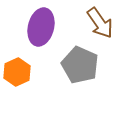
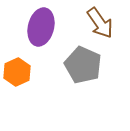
gray pentagon: moved 3 px right
